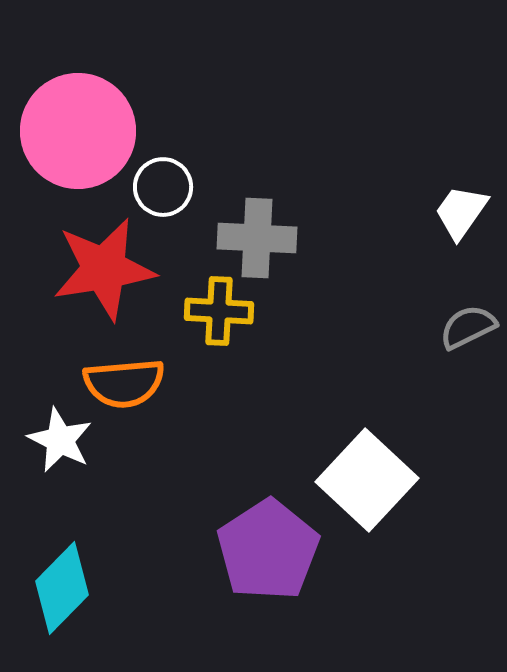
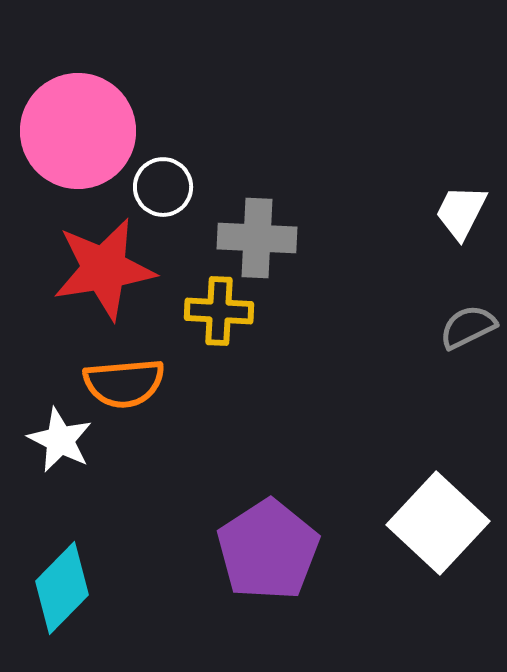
white trapezoid: rotated 8 degrees counterclockwise
white square: moved 71 px right, 43 px down
